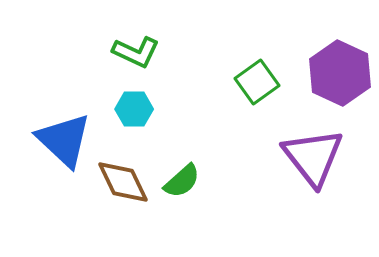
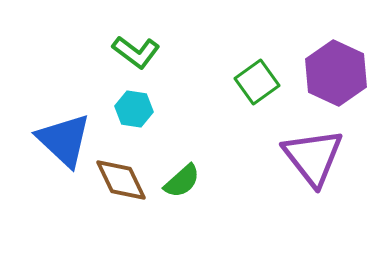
green L-shape: rotated 12 degrees clockwise
purple hexagon: moved 4 px left
cyan hexagon: rotated 9 degrees clockwise
brown diamond: moved 2 px left, 2 px up
